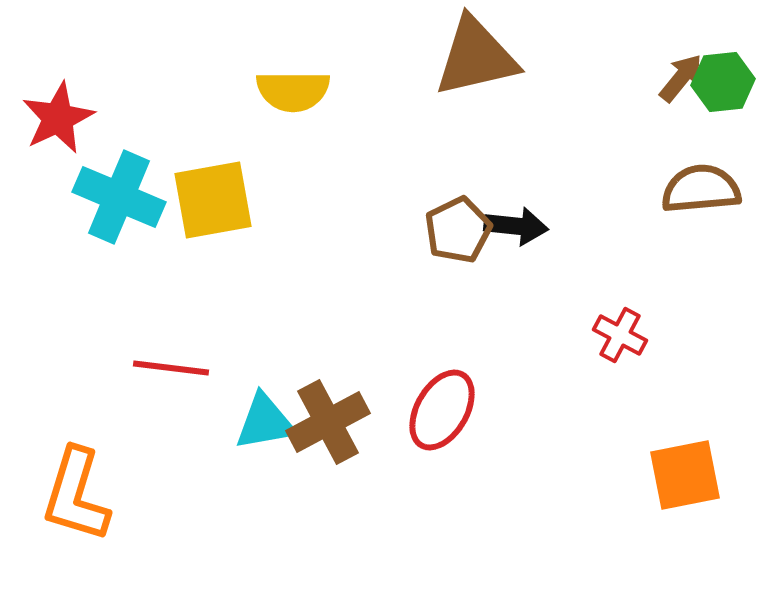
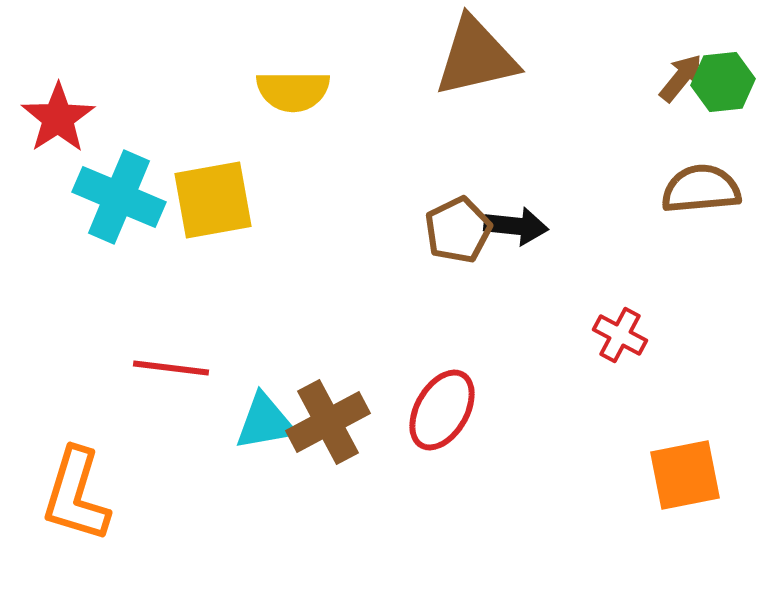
red star: rotated 8 degrees counterclockwise
